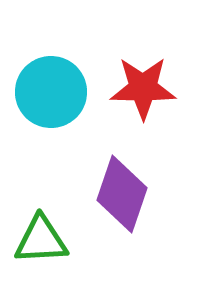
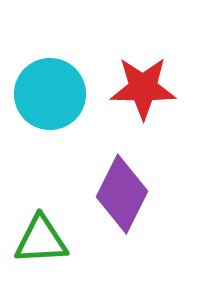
cyan circle: moved 1 px left, 2 px down
purple diamond: rotated 8 degrees clockwise
